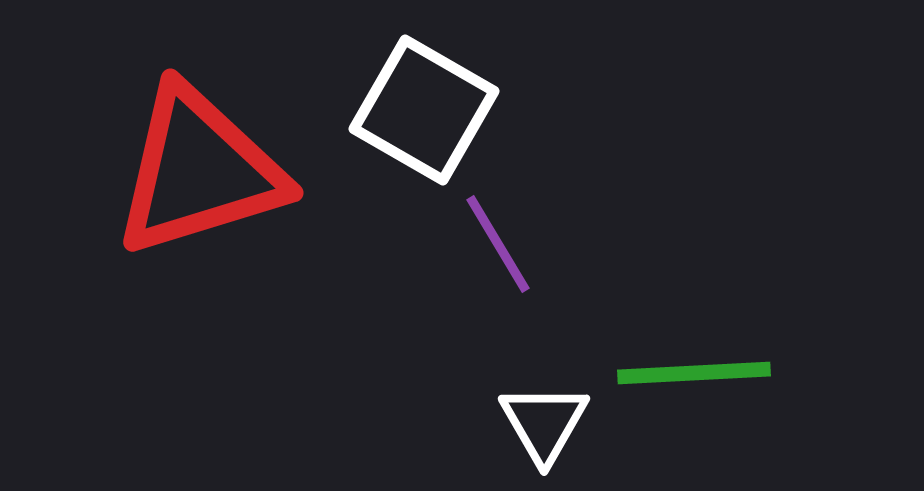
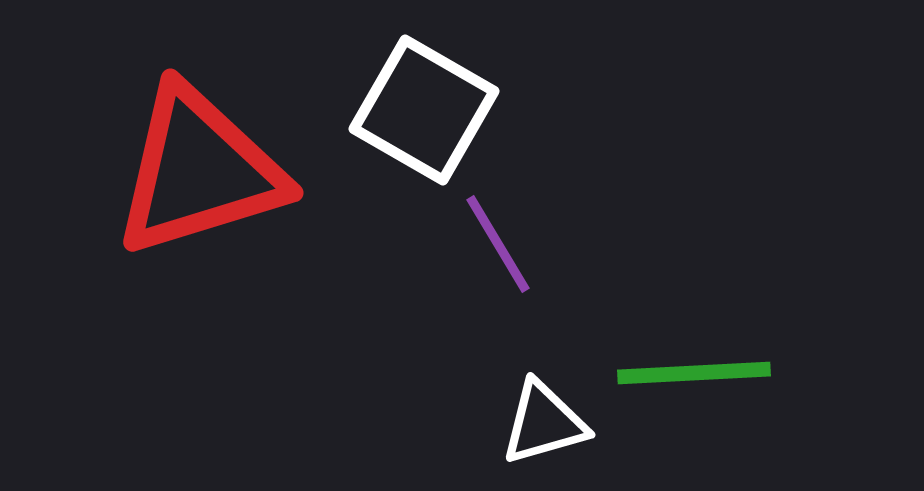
white triangle: rotated 44 degrees clockwise
